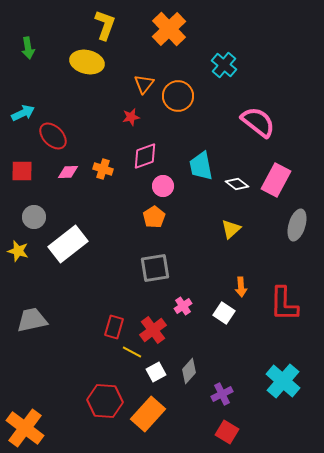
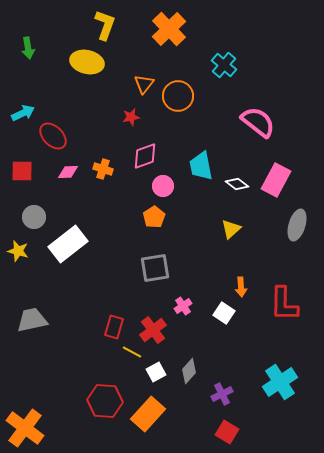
cyan cross at (283, 381): moved 3 px left, 1 px down; rotated 16 degrees clockwise
